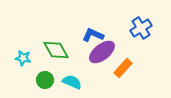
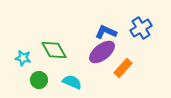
blue L-shape: moved 13 px right, 3 px up
green diamond: moved 2 px left
green circle: moved 6 px left
